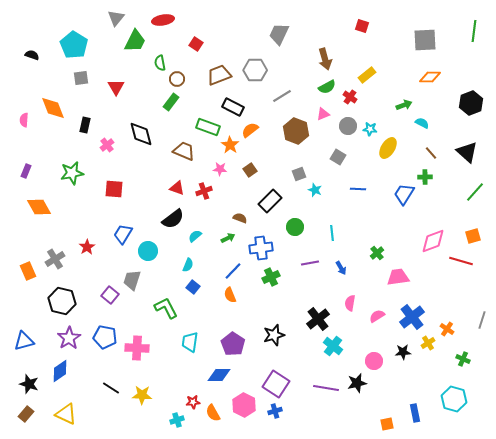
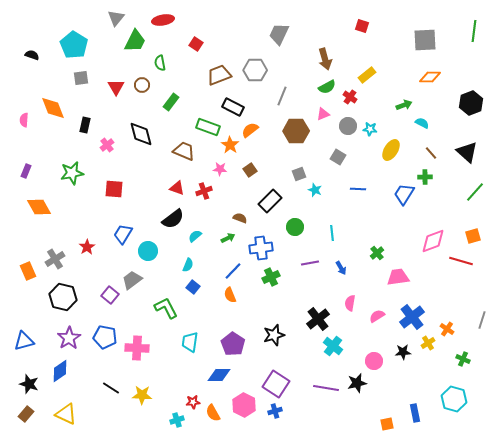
brown circle at (177, 79): moved 35 px left, 6 px down
gray line at (282, 96): rotated 36 degrees counterclockwise
brown hexagon at (296, 131): rotated 20 degrees counterclockwise
yellow ellipse at (388, 148): moved 3 px right, 2 px down
gray trapezoid at (132, 280): rotated 35 degrees clockwise
black hexagon at (62, 301): moved 1 px right, 4 px up
